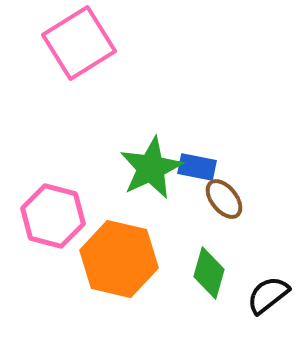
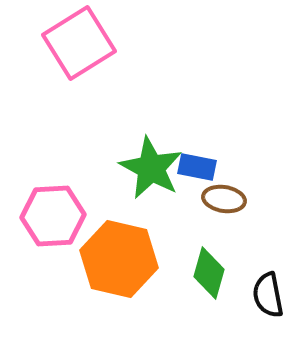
green star: rotated 18 degrees counterclockwise
brown ellipse: rotated 42 degrees counterclockwise
pink hexagon: rotated 18 degrees counterclockwise
black semicircle: rotated 63 degrees counterclockwise
